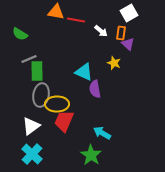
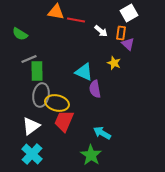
yellow ellipse: moved 1 px up; rotated 15 degrees clockwise
